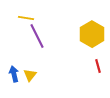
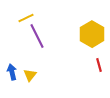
yellow line: rotated 35 degrees counterclockwise
red line: moved 1 px right, 1 px up
blue arrow: moved 2 px left, 2 px up
